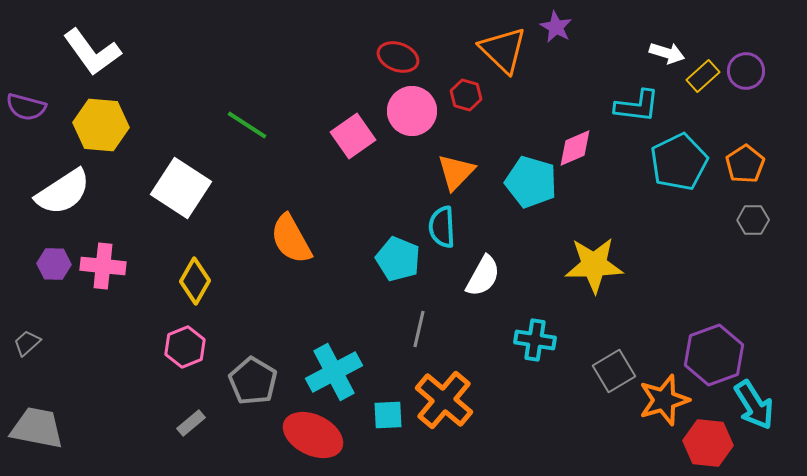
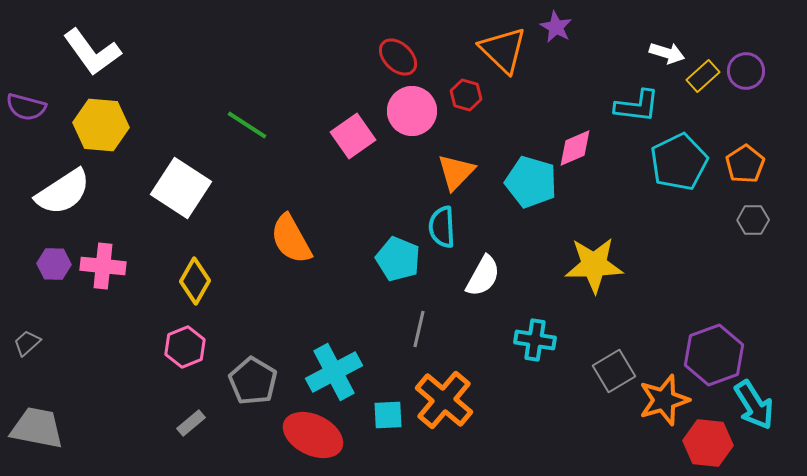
red ellipse at (398, 57): rotated 24 degrees clockwise
